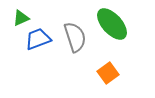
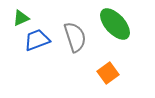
green ellipse: moved 3 px right
blue trapezoid: moved 1 px left, 1 px down
